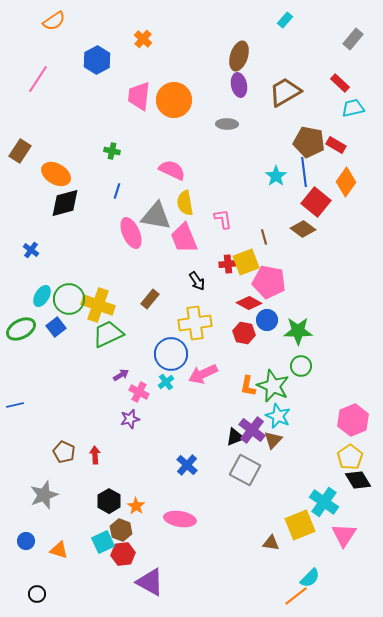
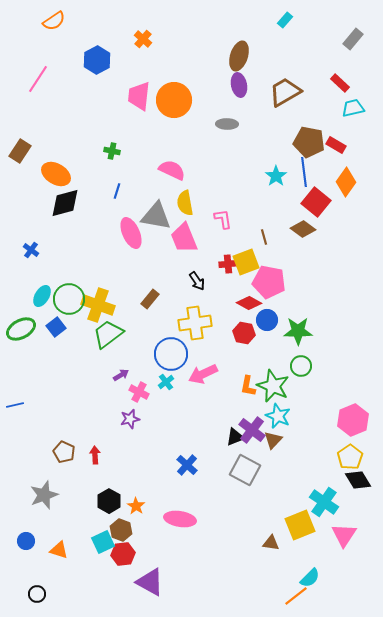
green trapezoid at (108, 334): rotated 12 degrees counterclockwise
